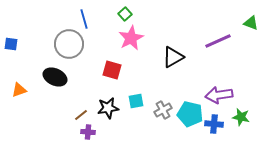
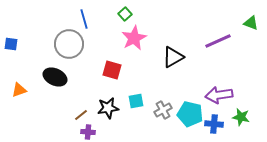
pink star: moved 3 px right
